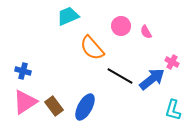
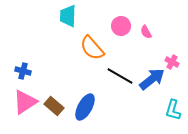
cyan trapezoid: rotated 65 degrees counterclockwise
brown rectangle: rotated 12 degrees counterclockwise
